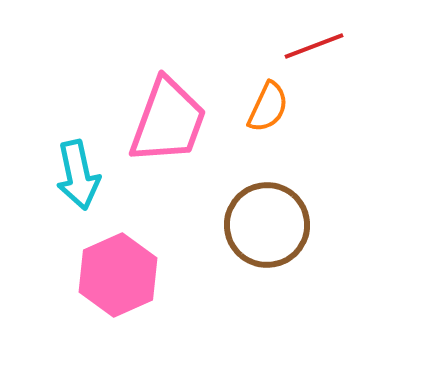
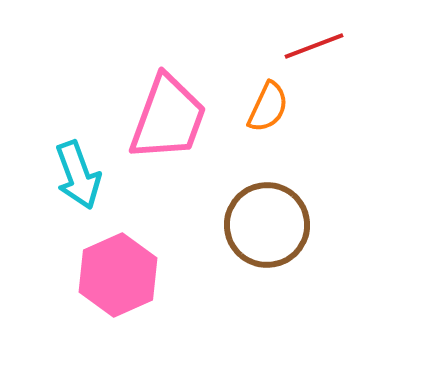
pink trapezoid: moved 3 px up
cyan arrow: rotated 8 degrees counterclockwise
